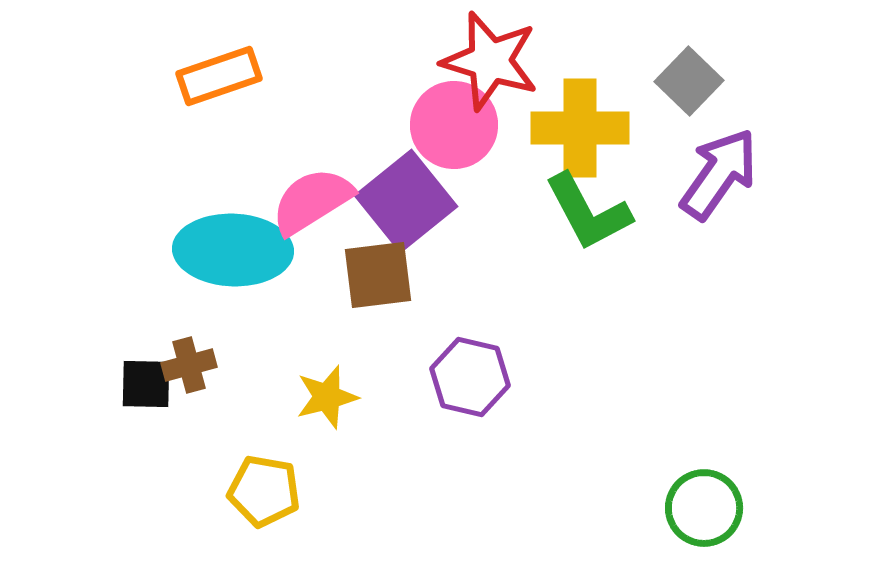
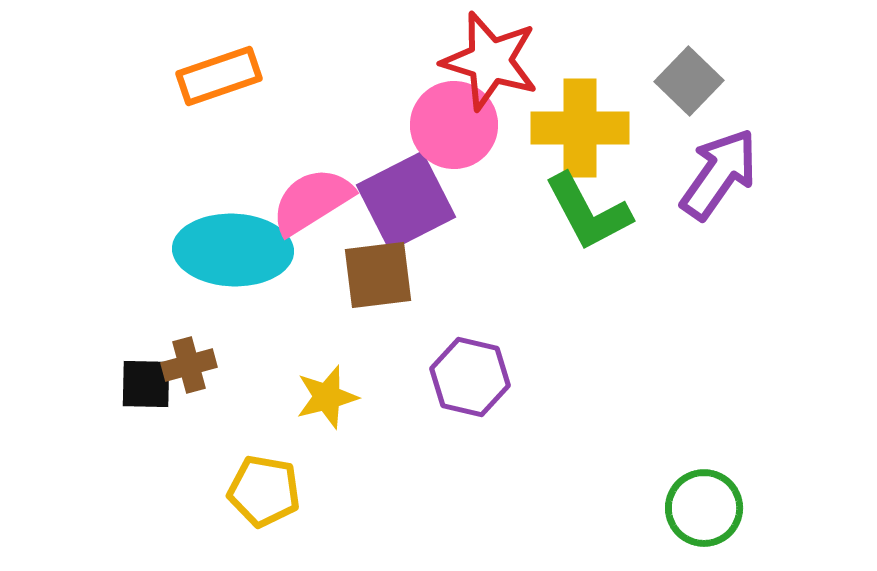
purple square: rotated 12 degrees clockwise
